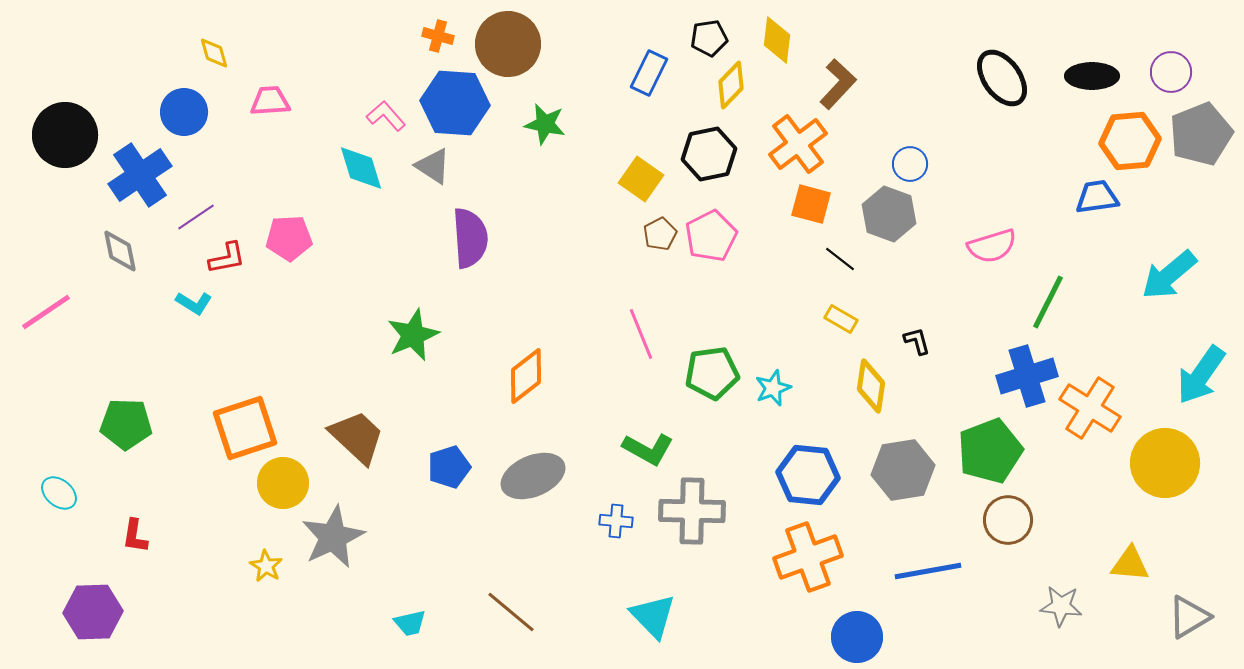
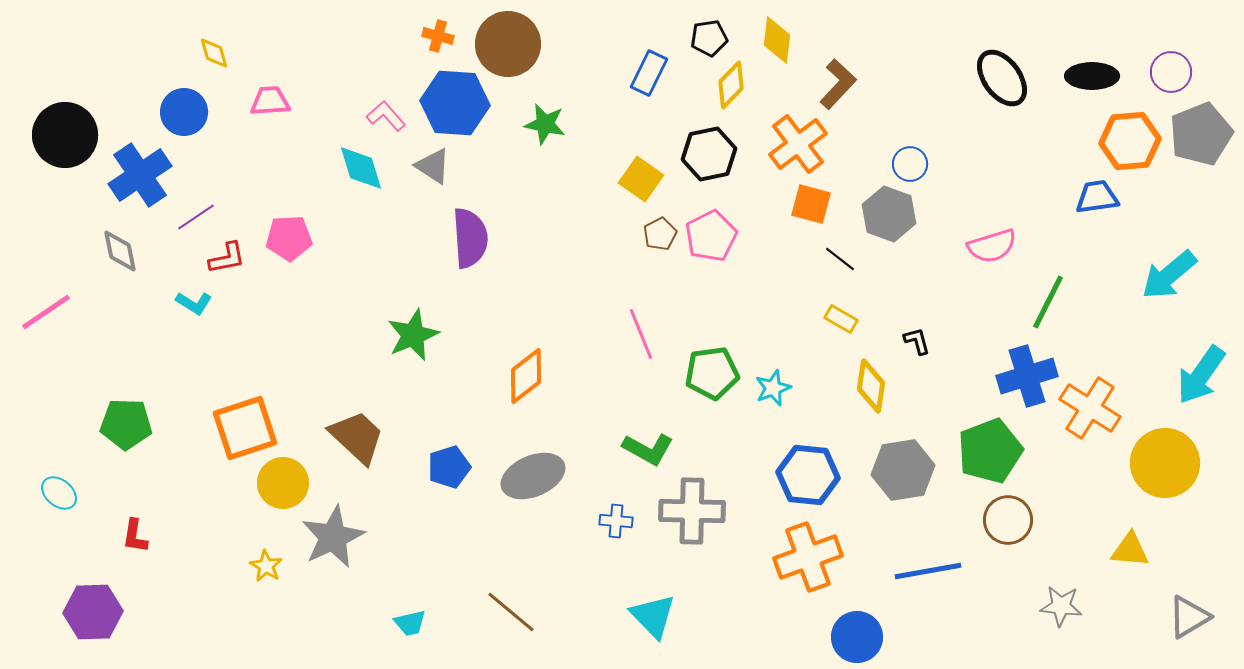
yellow triangle at (1130, 564): moved 14 px up
